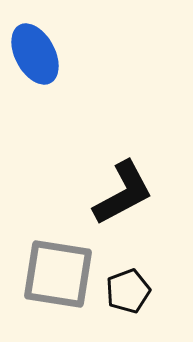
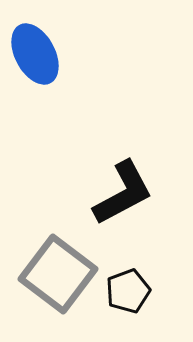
gray square: rotated 28 degrees clockwise
